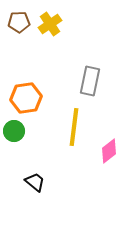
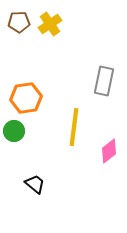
gray rectangle: moved 14 px right
black trapezoid: moved 2 px down
